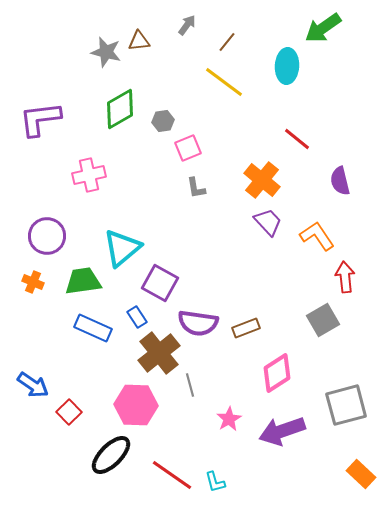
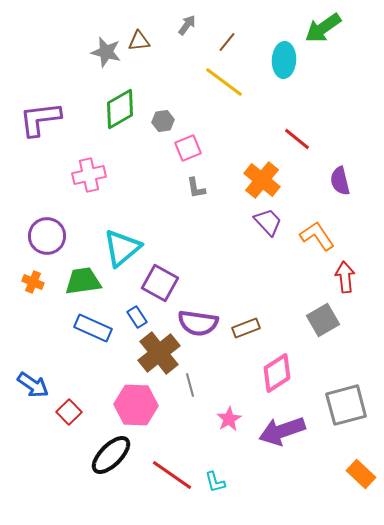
cyan ellipse at (287, 66): moved 3 px left, 6 px up
